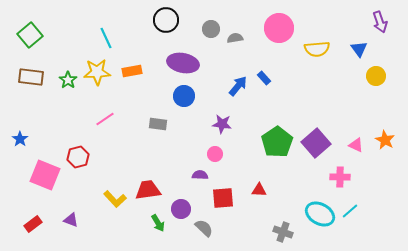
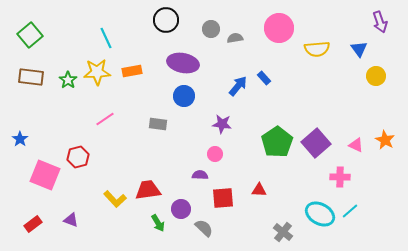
gray cross at (283, 232): rotated 18 degrees clockwise
